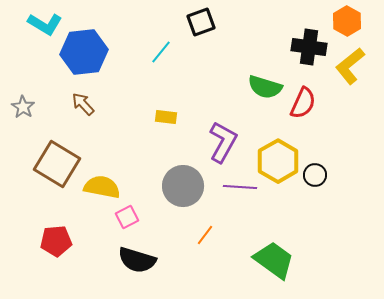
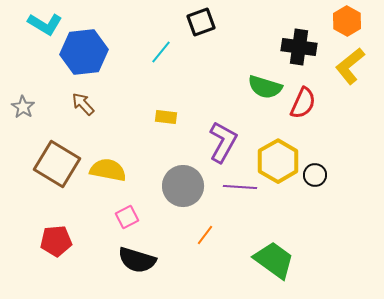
black cross: moved 10 px left
yellow semicircle: moved 6 px right, 17 px up
